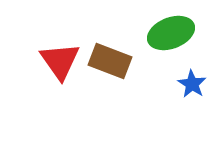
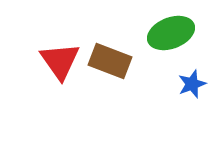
blue star: rotated 20 degrees clockwise
